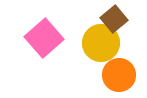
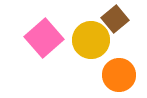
brown square: moved 1 px right
yellow circle: moved 10 px left, 3 px up
